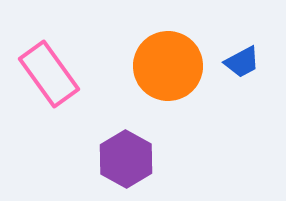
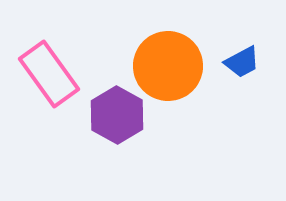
purple hexagon: moved 9 px left, 44 px up
